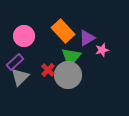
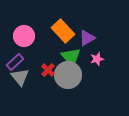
pink star: moved 5 px left, 9 px down
green triangle: rotated 20 degrees counterclockwise
gray triangle: rotated 24 degrees counterclockwise
